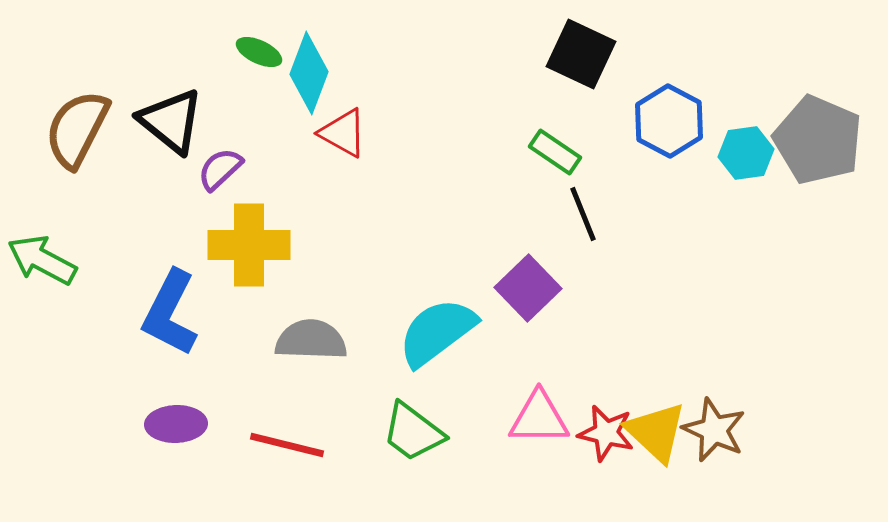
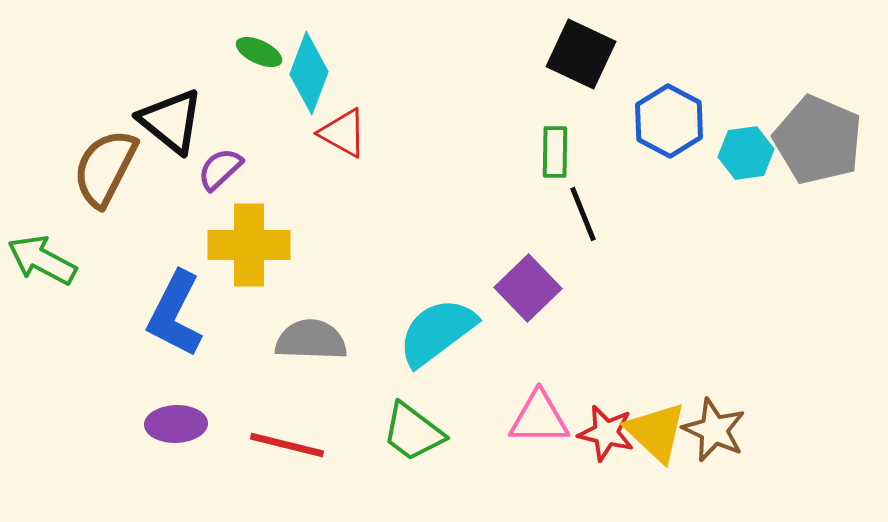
brown semicircle: moved 28 px right, 39 px down
green rectangle: rotated 57 degrees clockwise
blue L-shape: moved 5 px right, 1 px down
